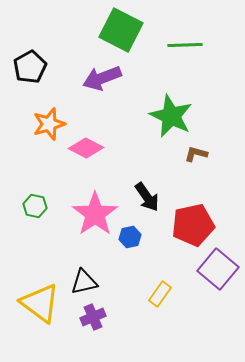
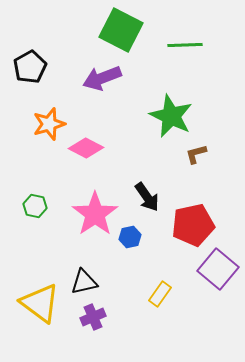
brown L-shape: rotated 30 degrees counterclockwise
